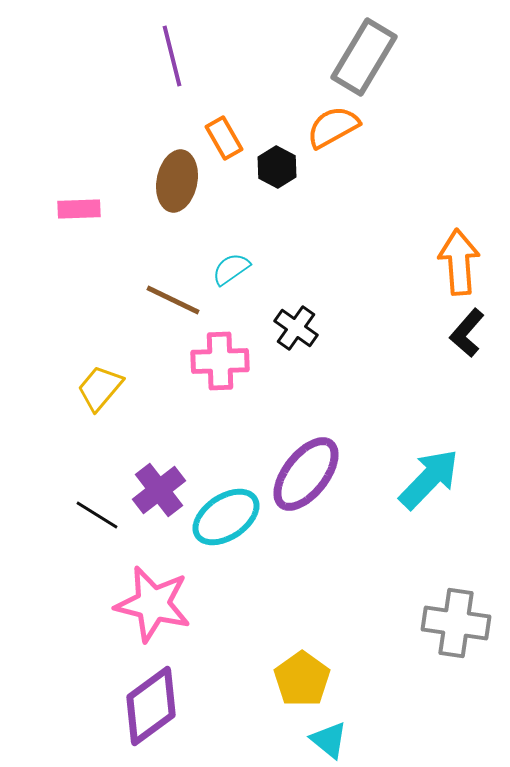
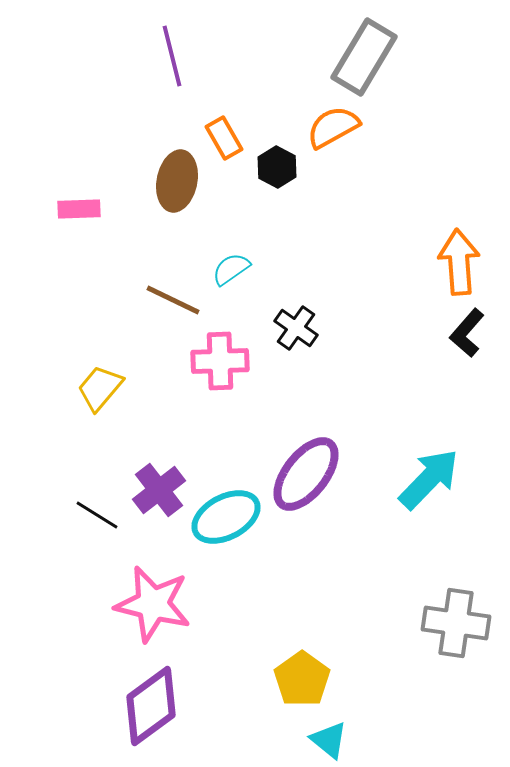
cyan ellipse: rotated 6 degrees clockwise
